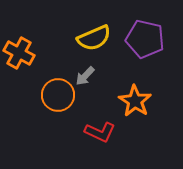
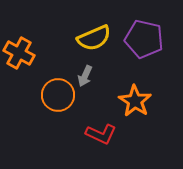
purple pentagon: moved 1 px left
gray arrow: rotated 20 degrees counterclockwise
red L-shape: moved 1 px right, 2 px down
